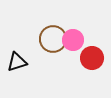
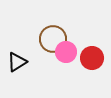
pink circle: moved 7 px left, 12 px down
black triangle: rotated 15 degrees counterclockwise
